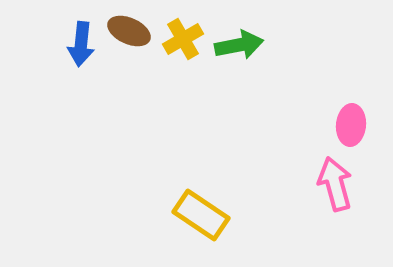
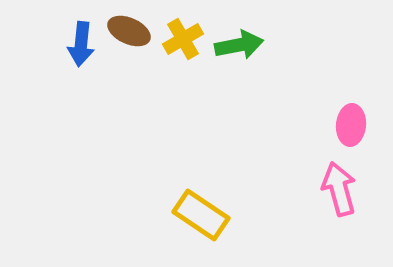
pink arrow: moved 4 px right, 5 px down
